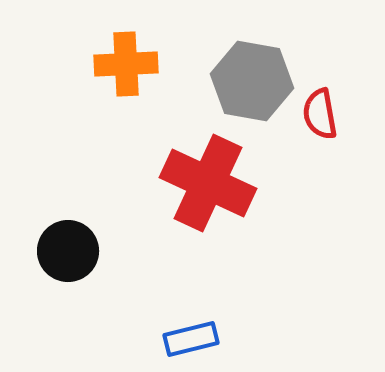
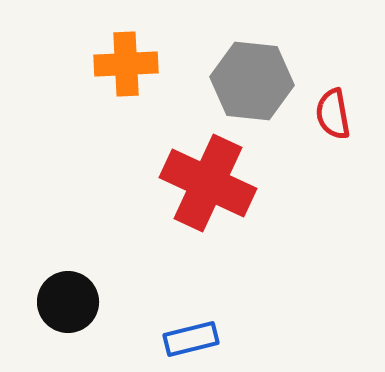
gray hexagon: rotated 4 degrees counterclockwise
red semicircle: moved 13 px right
black circle: moved 51 px down
